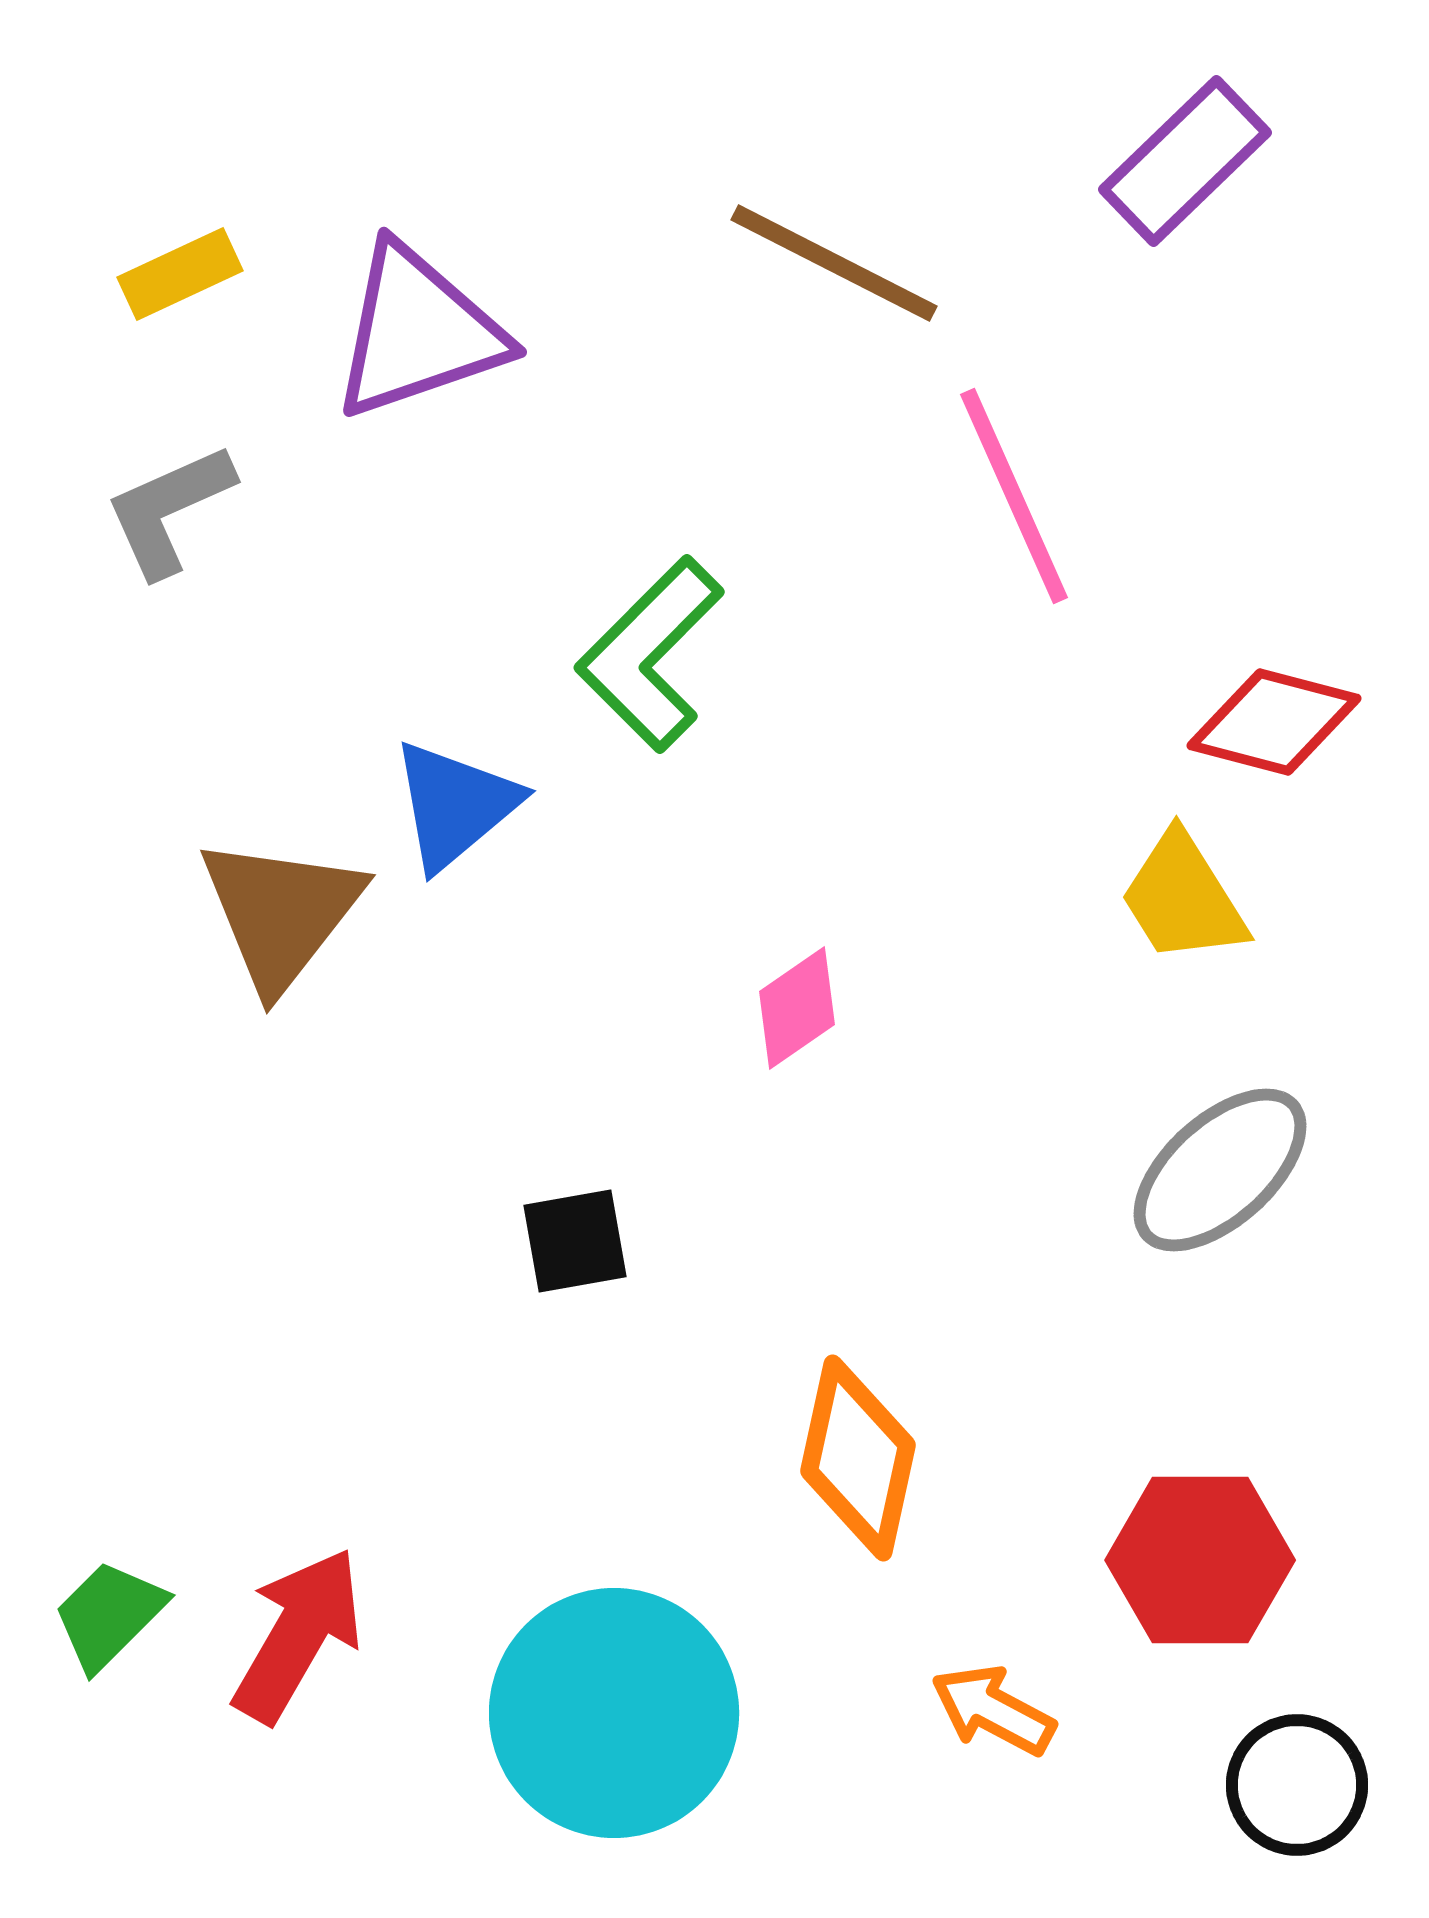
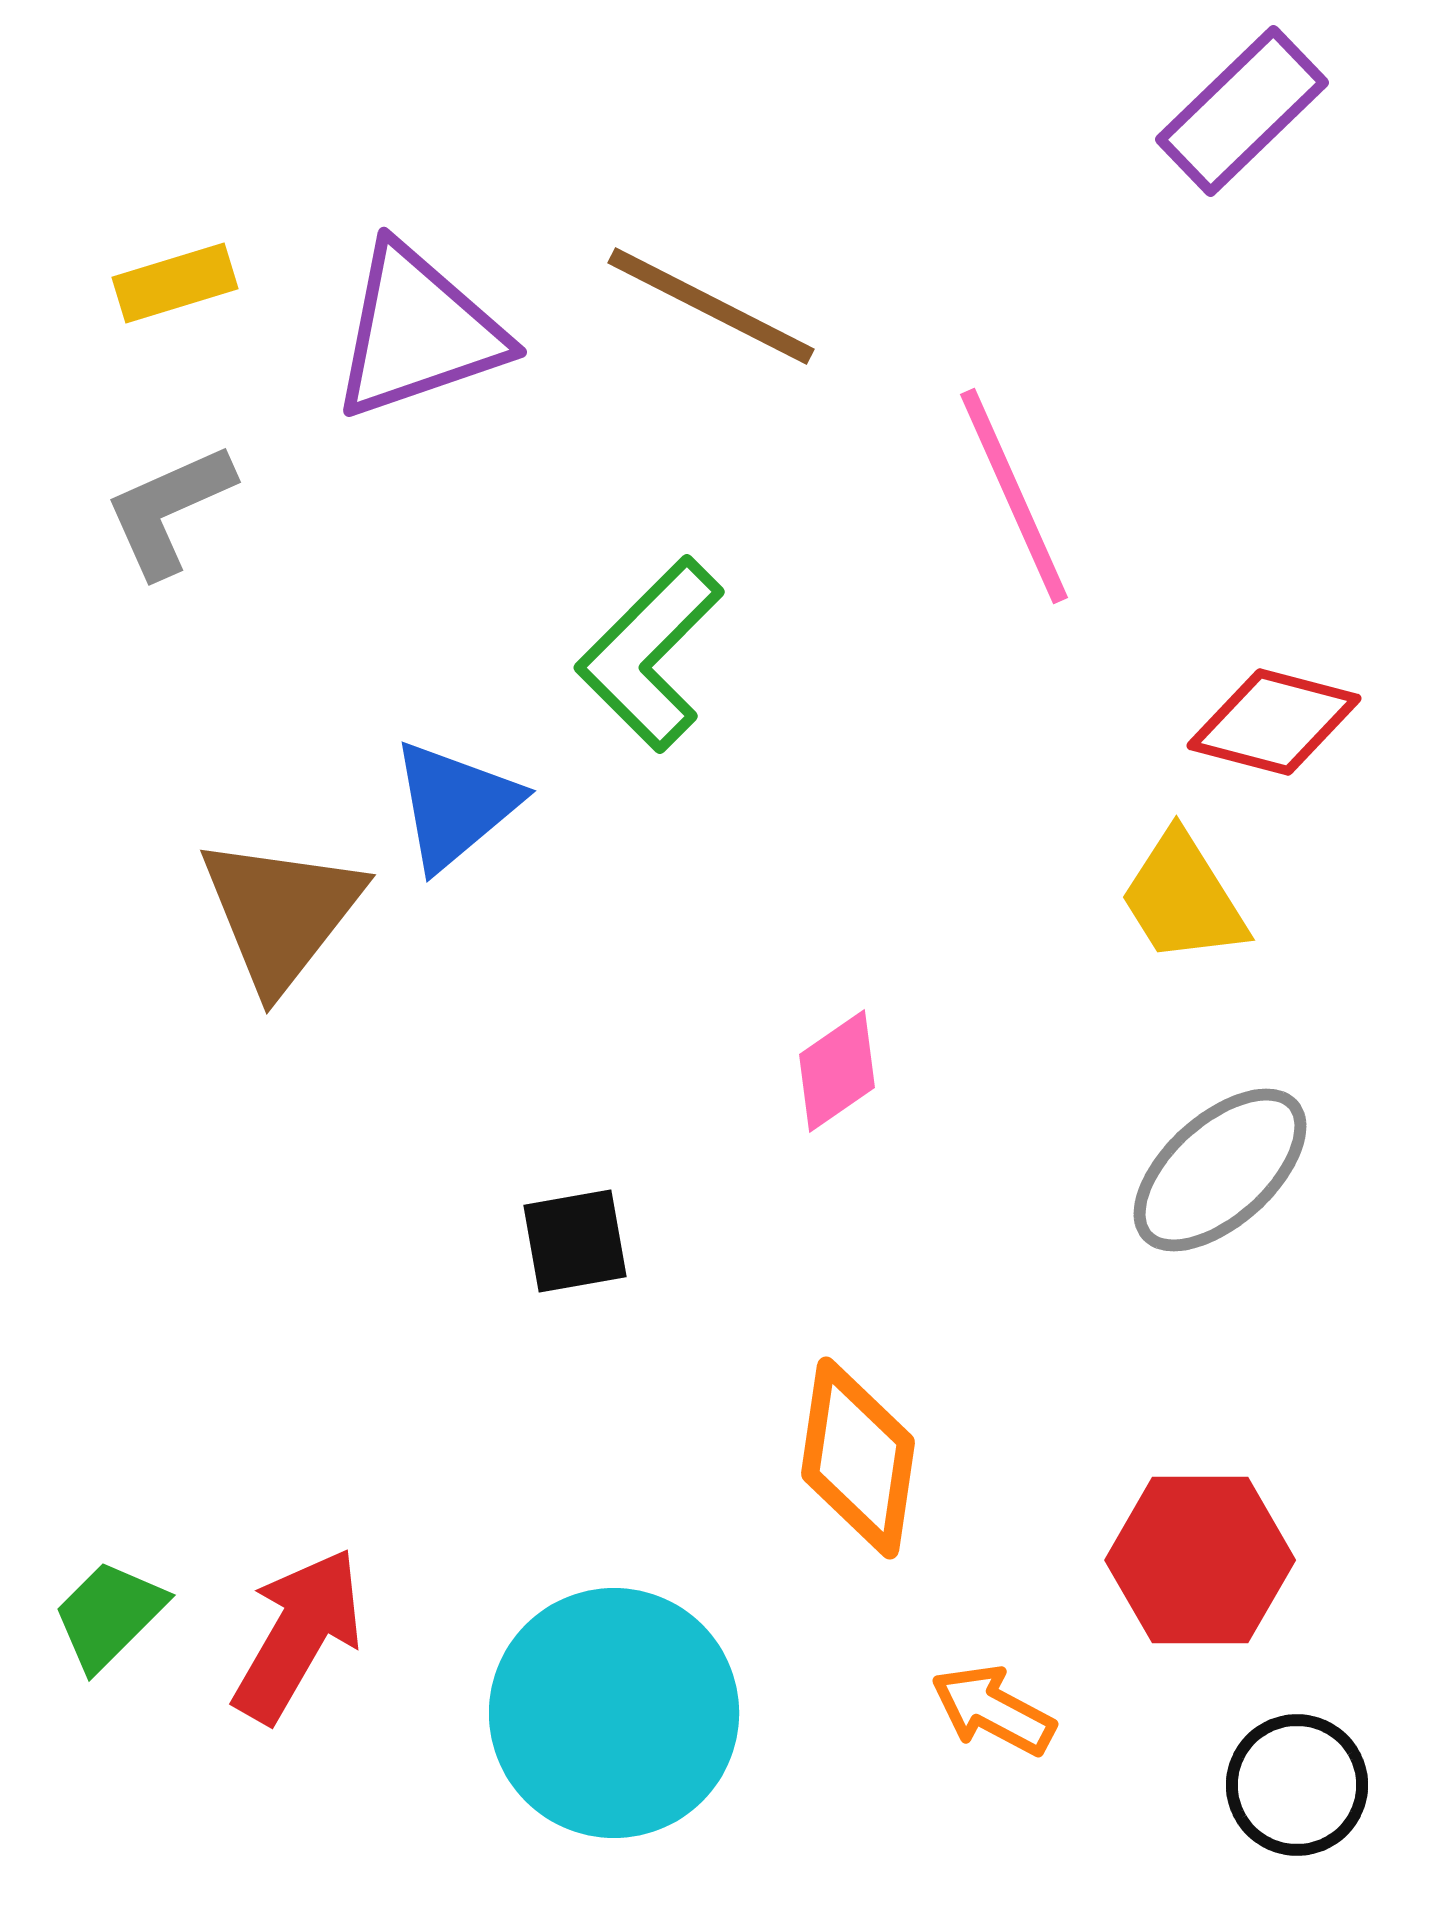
purple rectangle: moved 57 px right, 50 px up
brown line: moved 123 px left, 43 px down
yellow rectangle: moved 5 px left, 9 px down; rotated 8 degrees clockwise
pink diamond: moved 40 px right, 63 px down
orange diamond: rotated 4 degrees counterclockwise
